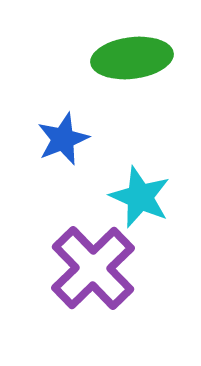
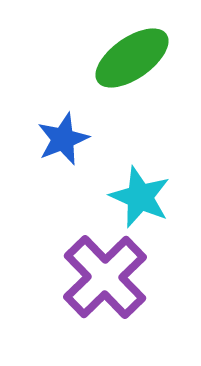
green ellipse: rotated 28 degrees counterclockwise
purple cross: moved 12 px right, 9 px down
